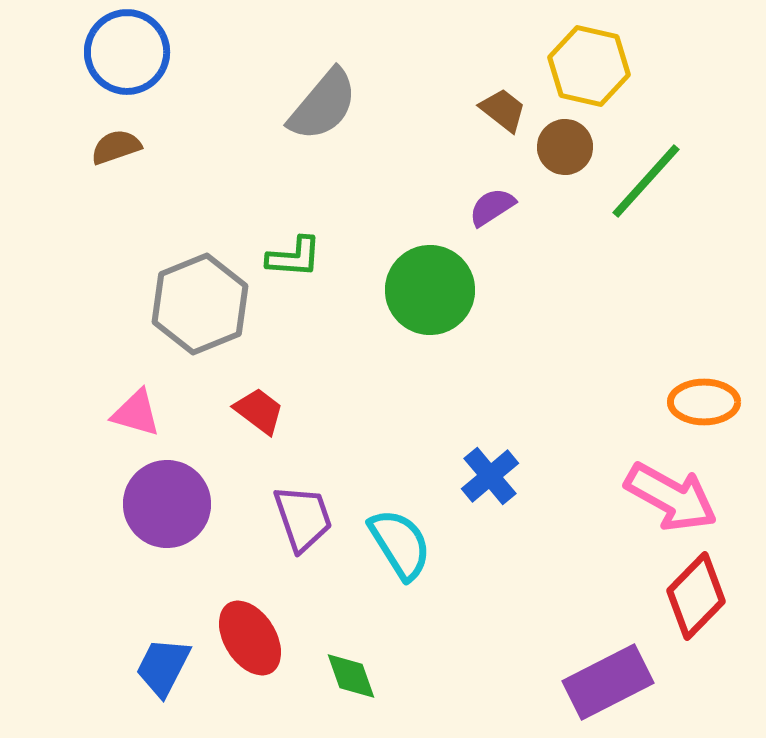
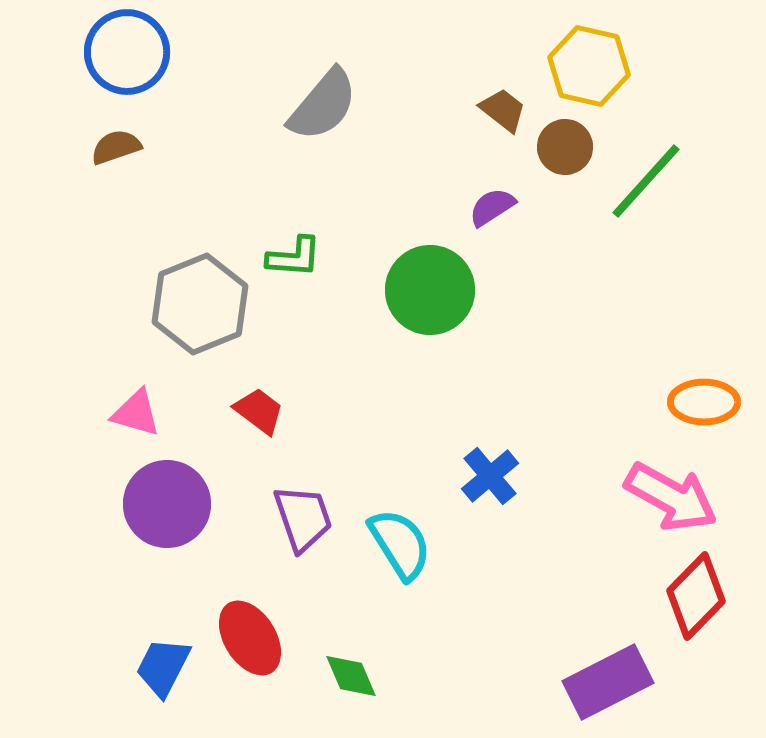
green diamond: rotated 4 degrees counterclockwise
